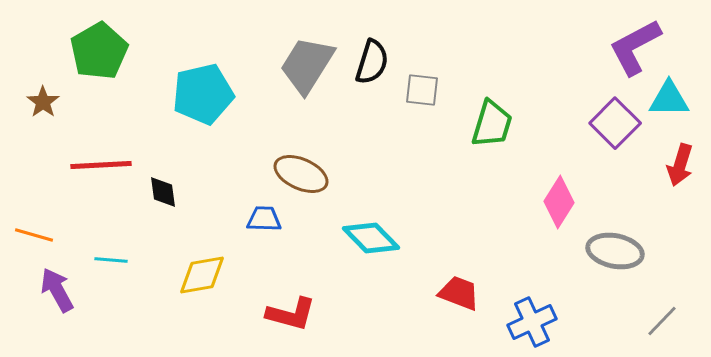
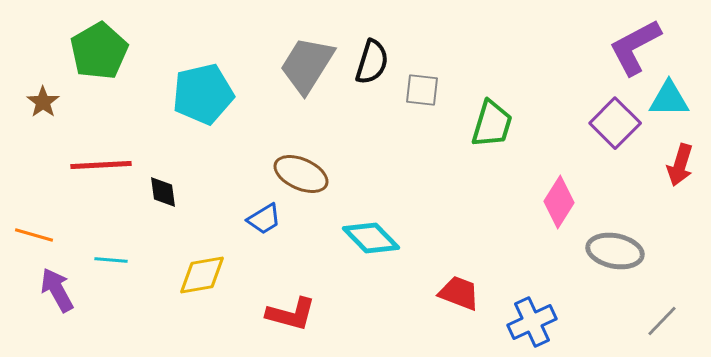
blue trapezoid: rotated 147 degrees clockwise
